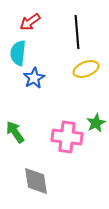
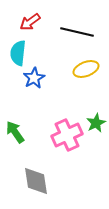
black line: rotated 72 degrees counterclockwise
pink cross: moved 2 px up; rotated 32 degrees counterclockwise
